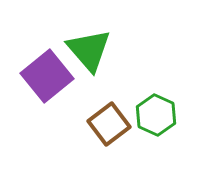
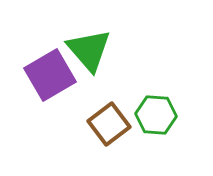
purple square: moved 3 px right, 1 px up; rotated 9 degrees clockwise
green hexagon: rotated 21 degrees counterclockwise
